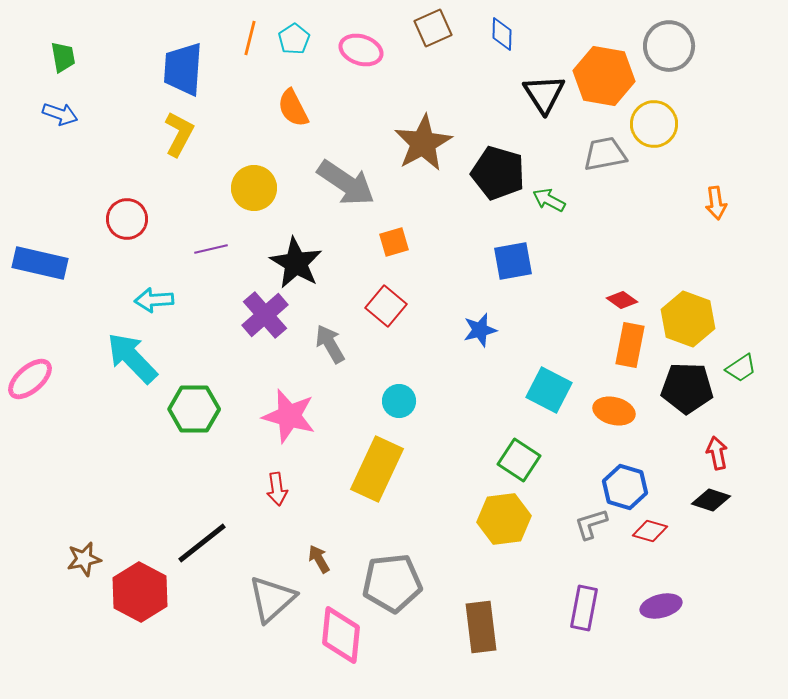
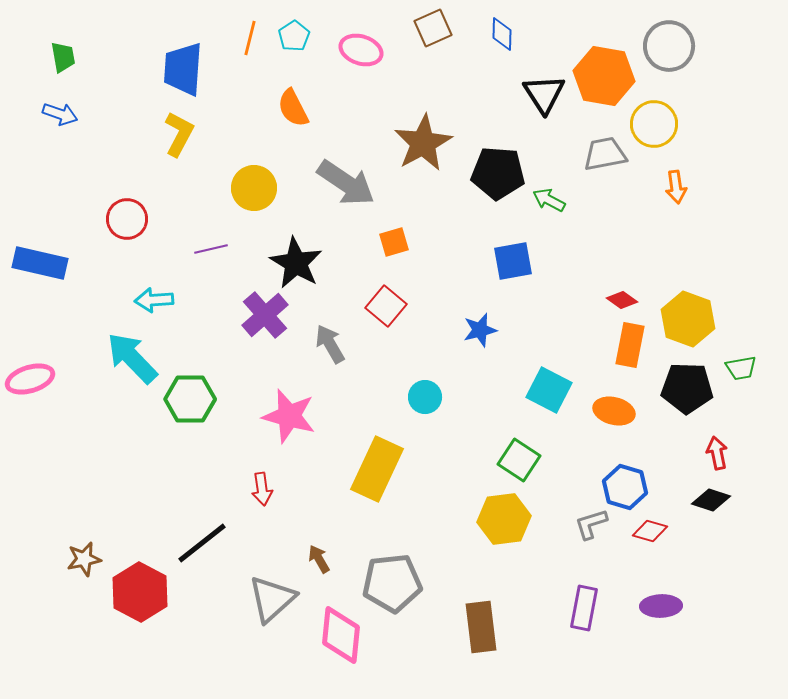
cyan pentagon at (294, 39): moved 3 px up
black pentagon at (498, 173): rotated 12 degrees counterclockwise
orange arrow at (716, 203): moved 40 px left, 16 px up
green trapezoid at (741, 368): rotated 24 degrees clockwise
pink ellipse at (30, 379): rotated 24 degrees clockwise
cyan circle at (399, 401): moved 26 px right, 4 px up
green hexagon at (194, 409): moved 4 px left, 10 px up
red arrow at (277, 489): moved 15 px left
purple ellipse at (661, 606): rotated 12 degrees clockwise
